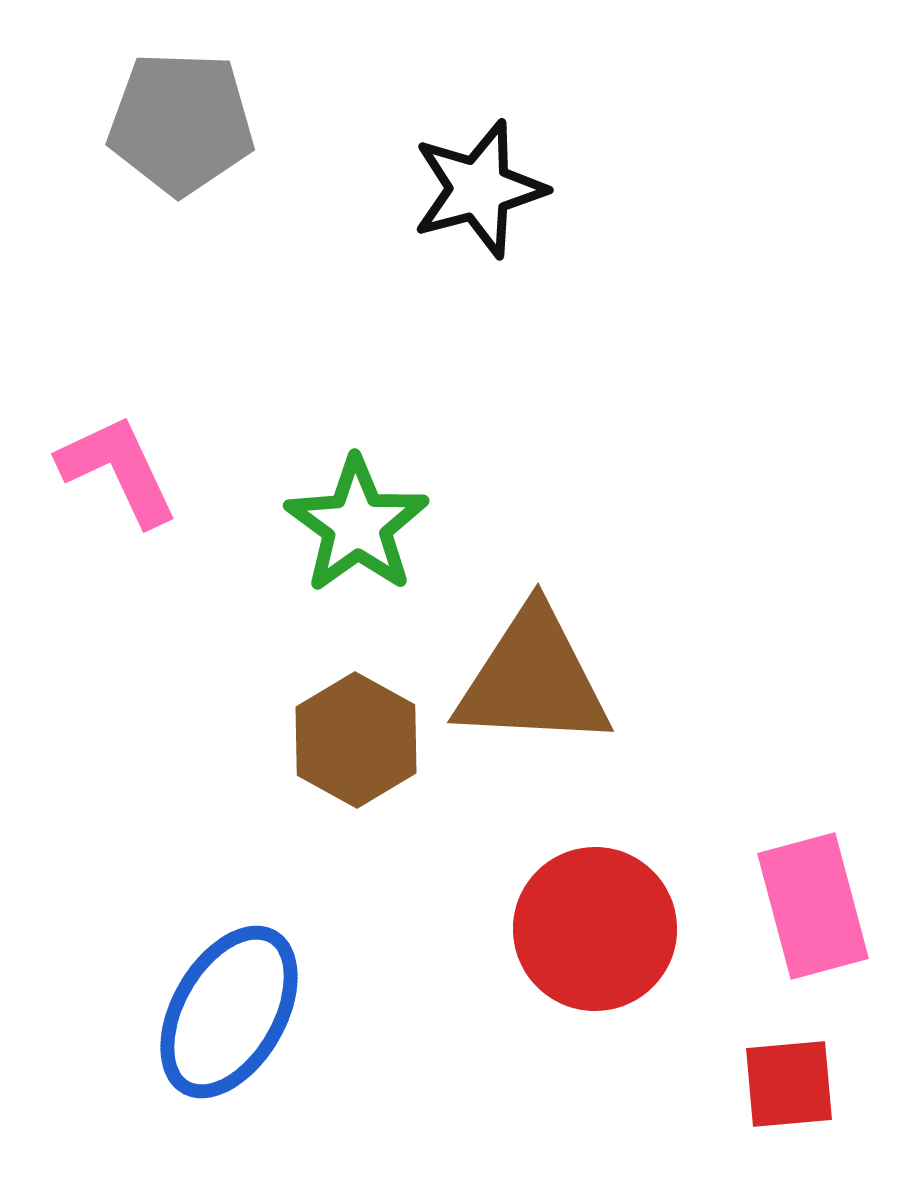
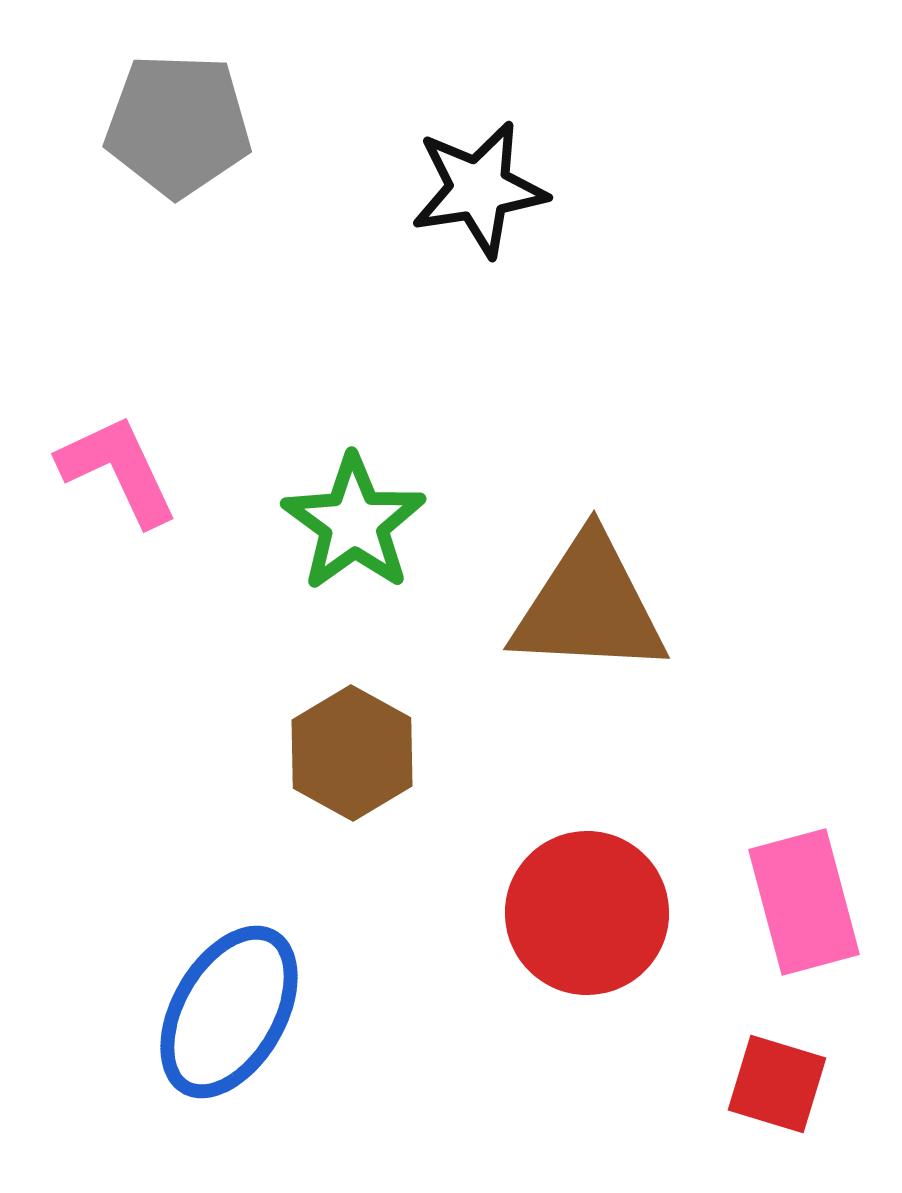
gray pentagon: moved 3 px left, 2 px down
black star: rotated 6 degrees clockwise
green star: moved 3 px left, 2 px up
brown triangle: moved 56 px right, 73 px up
brown hexagon: moved 4 px left, 13 px down
pink rectangle: moved 9 px left, 4 px up
red circle: moved 8 px left, 16 px up
red square: moved 12 px left; rotated 22 degrees clockwise
